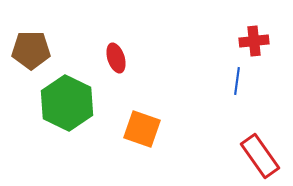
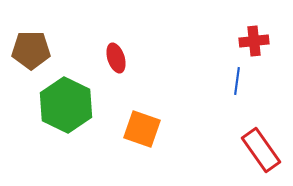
green hexagon: moved 1 px left, 2 px down
red rectangle: moved 1 px right, 6 px up
